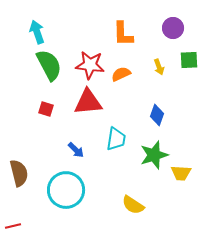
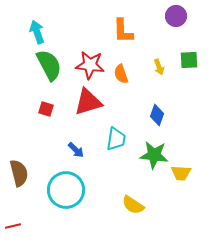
purple circle: moved 3 px right, 12 px up
orange L-shape: moved 3 px up
orange semicircle: rotated 84 degrees counterclockwise
red triangle: rotated 12 degrees counterclockwise
green star: rotated 24 degrees clockwise
